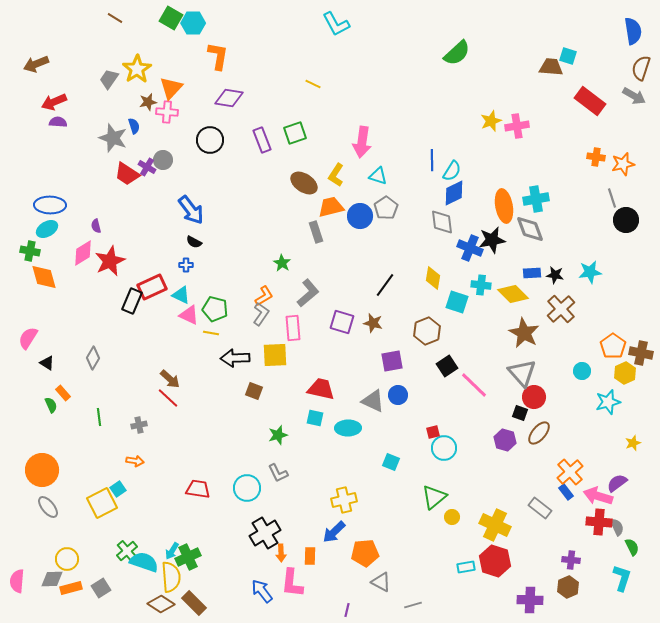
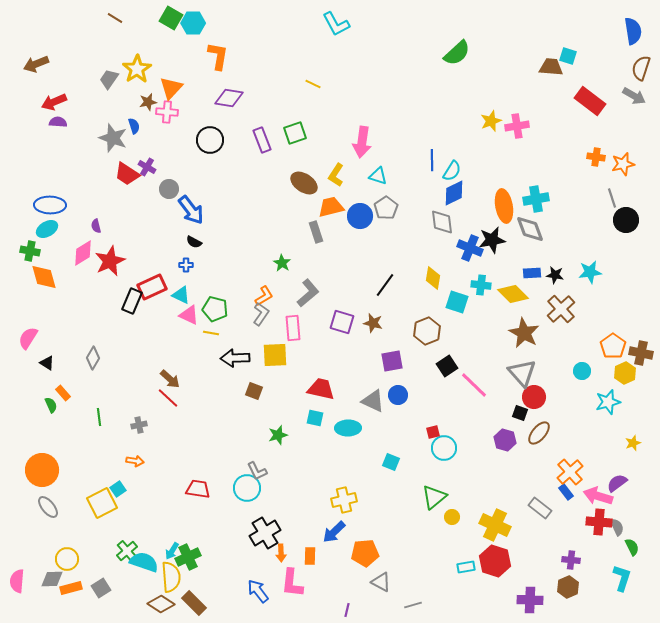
gray circle at (163, 160): moved 6 px right, 29 px down
gray L-shape at (278, 473): moved 21 px left, 2 px up
blue arrow at (262, 591): moved 4 px left
